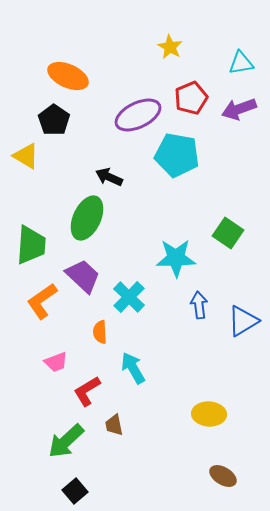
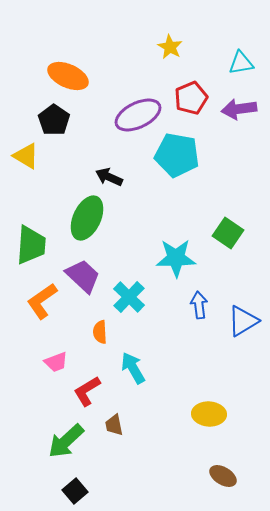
purple arrow: rotated 12 degrees clockwise
